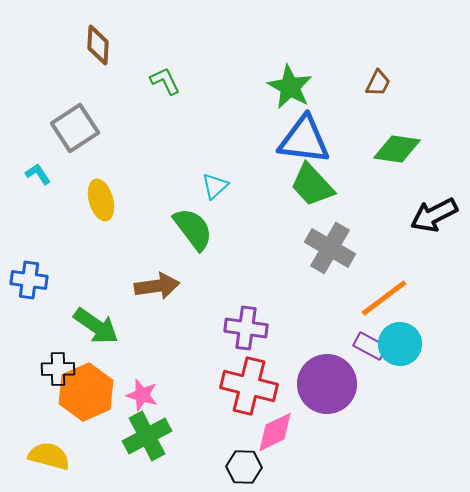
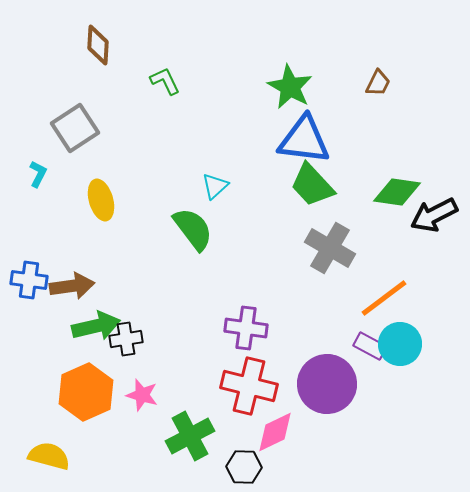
green diamond: moved 43 px down
cyan L-shape: rotated 60 degrees clockwise
brown arrow: moved 85 px left
green arrow: rotated 48 degrees counterclockwise
black cross: moved 68 px right, 30 px up; rotated 8 degrees counterclockwise
green cross: moved 43 px right
